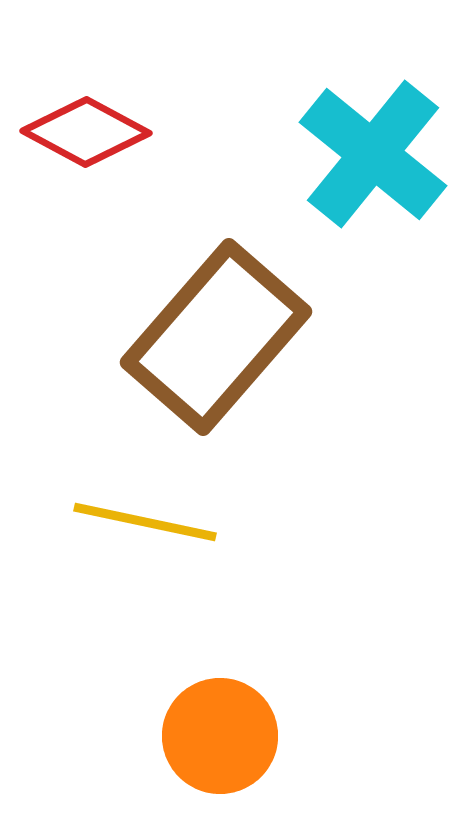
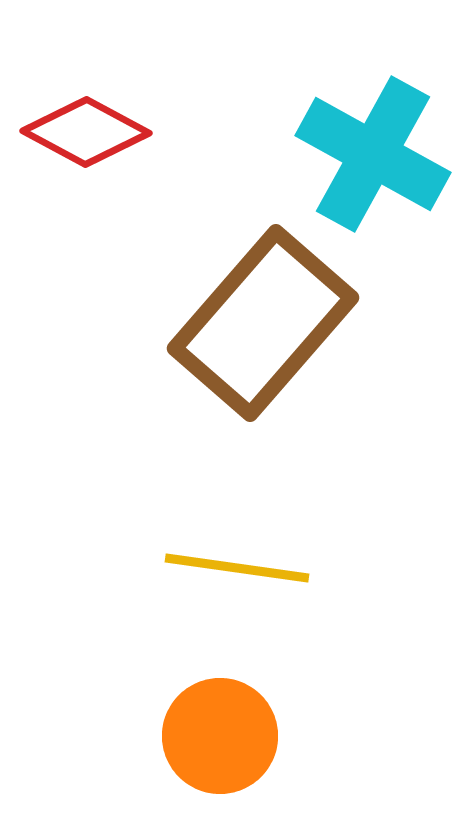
cyan cross: rotated 10 degrees counterclockwise
brown rectangle: moved 47 px right, 14 px up
yellow line: moved 92 px right, 46 px down; rotated 4 degrees counterclockwise
